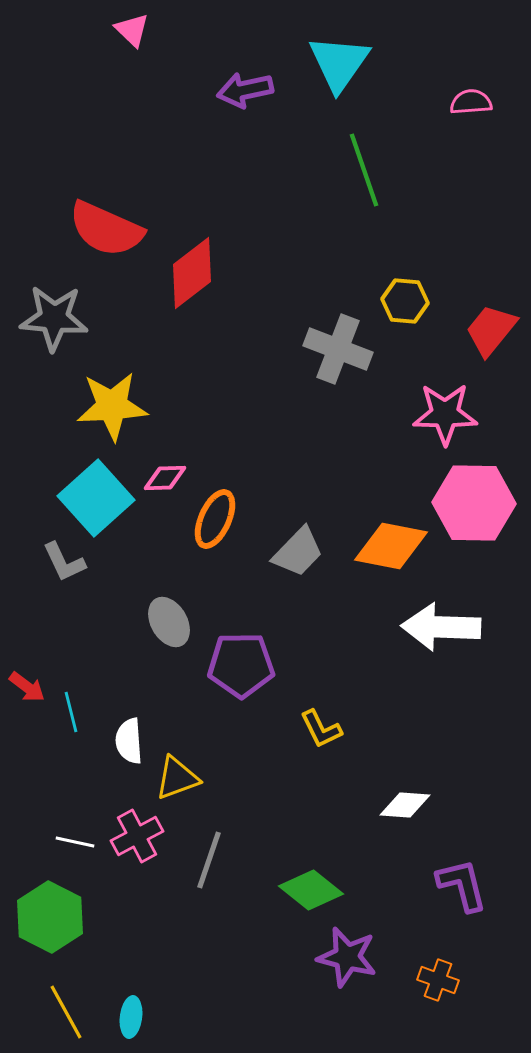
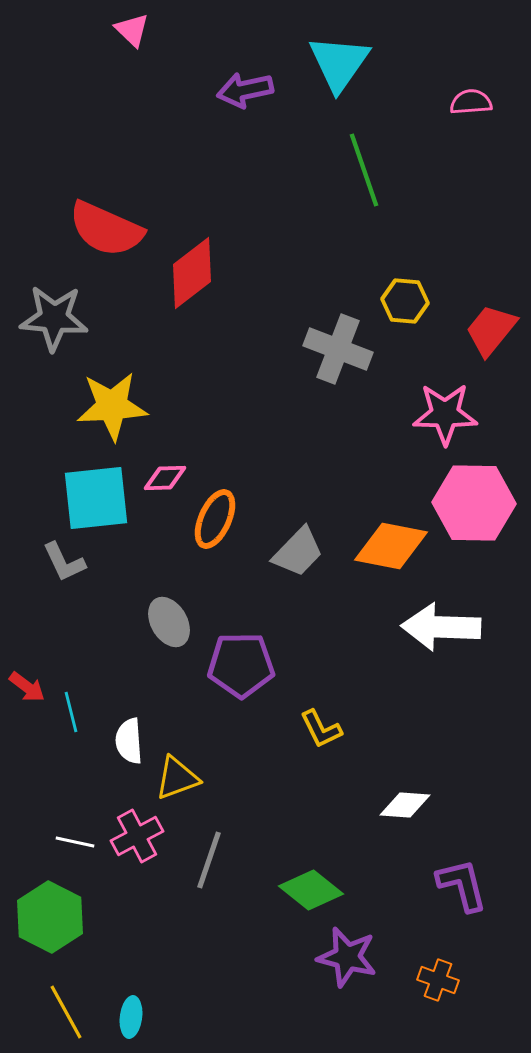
cyan square: rotated 36 degrees clockwise
